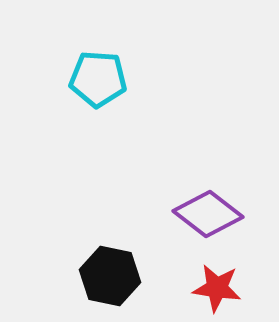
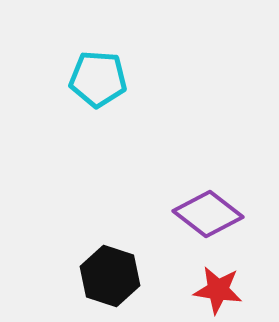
black hexagon: rotated 6 degrees clockwise
red star: moved 1 px right, 2 px down
